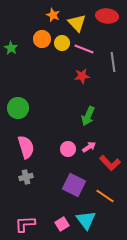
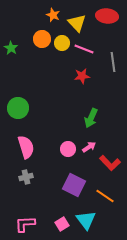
green arrow: moved 3 px right, 2 px down
